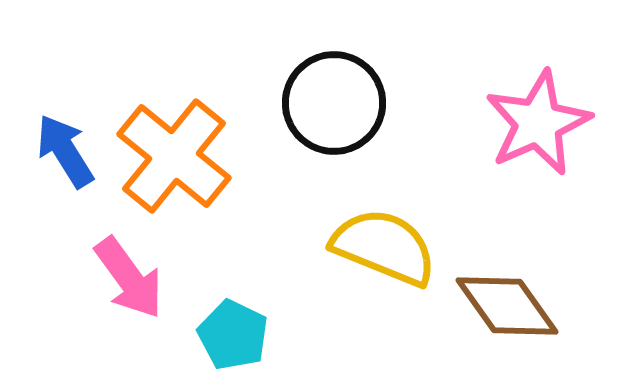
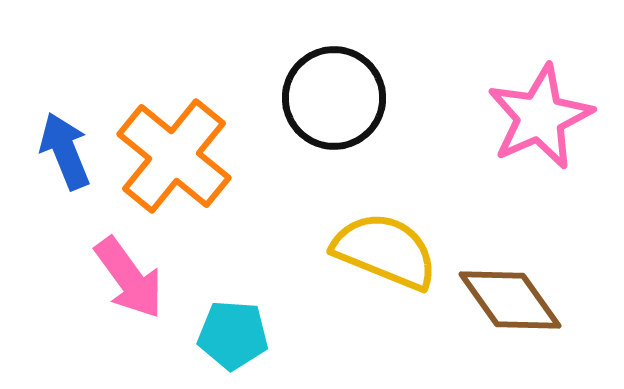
black circle: moved 5 px up
pink star: moved 2 px right, 6 px up
blue arrow: rotated 10 degrees clockwise
yellow semicircle: moved 1 px right, 4 px down
brown diamond: moved 3 px right, 6 px up
cyan pentagon: rotated 22 degrees counterclockwise
